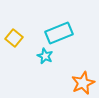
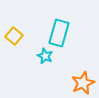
cyan rectangle: rotated 52 degrees counterclockwise
yellow square: moved 2 px up
